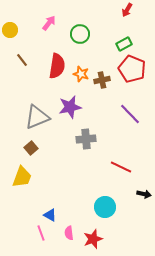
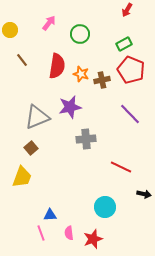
red pentagon: moved 1 px left, 1 px down
blue triangle: rotated 32 degrees counterclockwise
